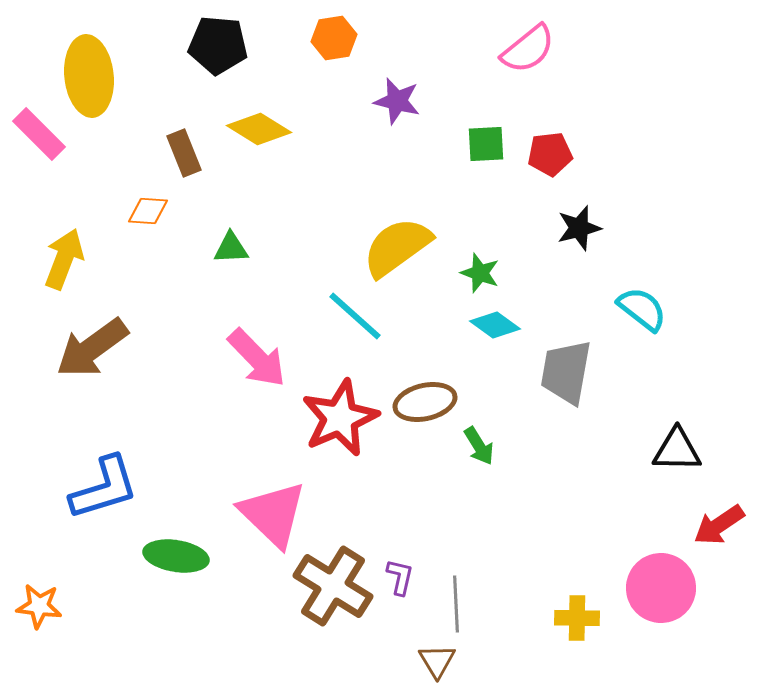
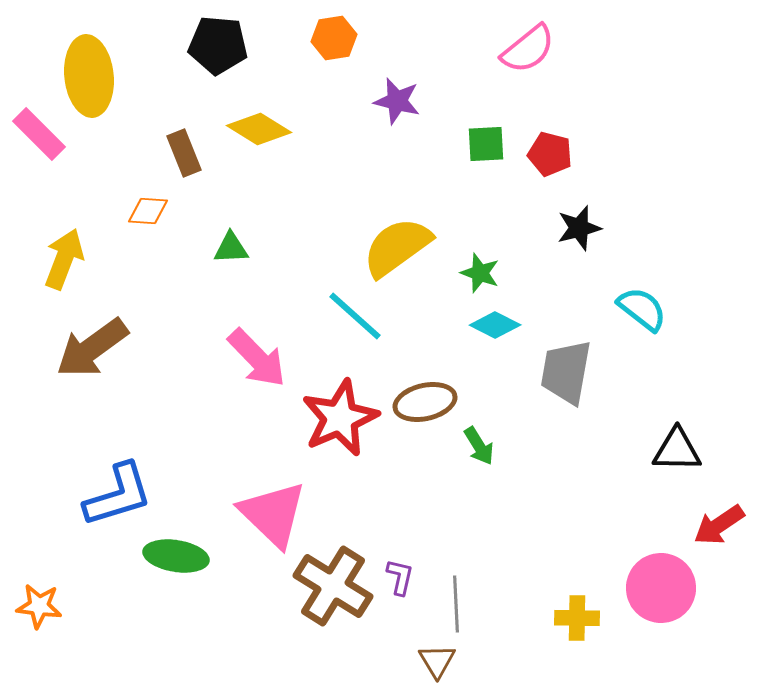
red pentagon: rotated 21 degrees clockwise
cyan diamond: rotated 9 degrees counterclockwise
blue L-shape: moved 14 px right, 7 px down
